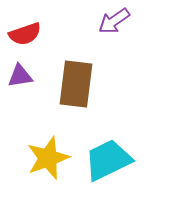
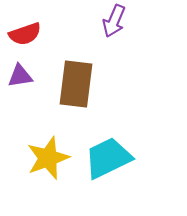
purple arrow: rotated 32 degrees counterclockwise
cyan trapezoid: moved 2 px up
